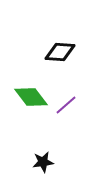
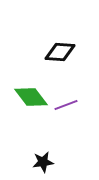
purple line: rotated 20 degrees clockwise
